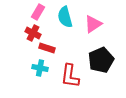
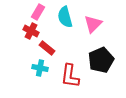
pink triangle: rotated 12 degrees counterclockwise
red cross: moved 2 px left, 2 px up
red rectangle: rotated 21 degrees clockwise
